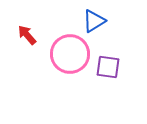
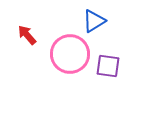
purple square: moved 1 px up
